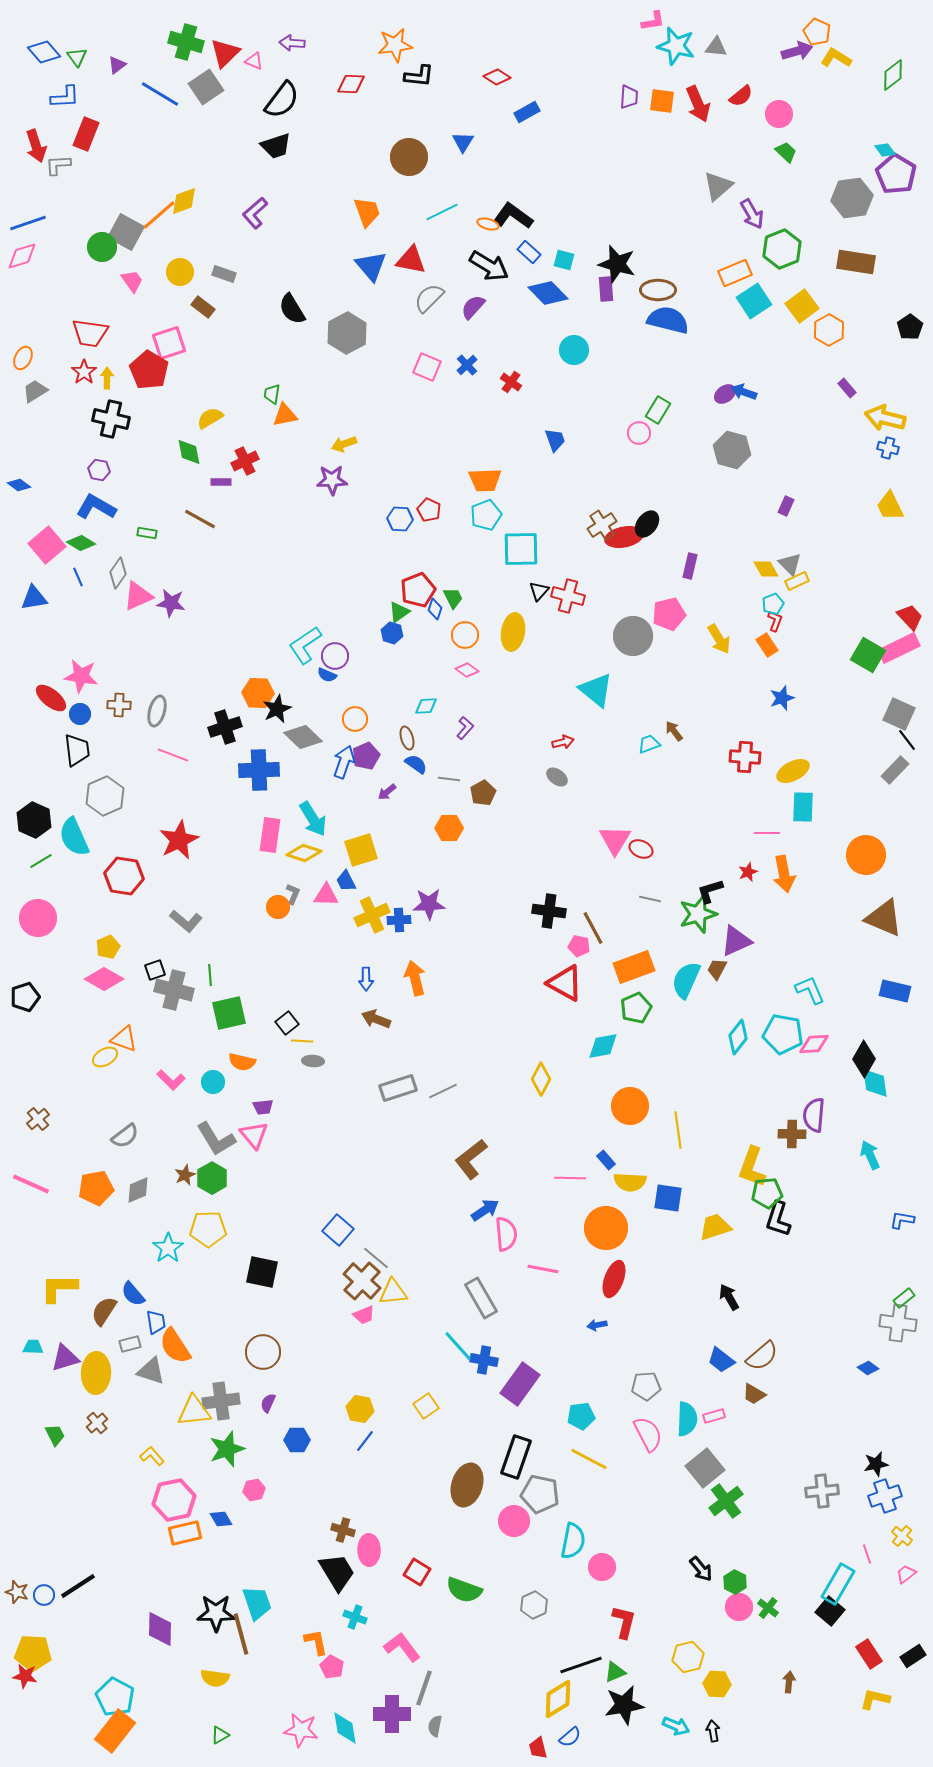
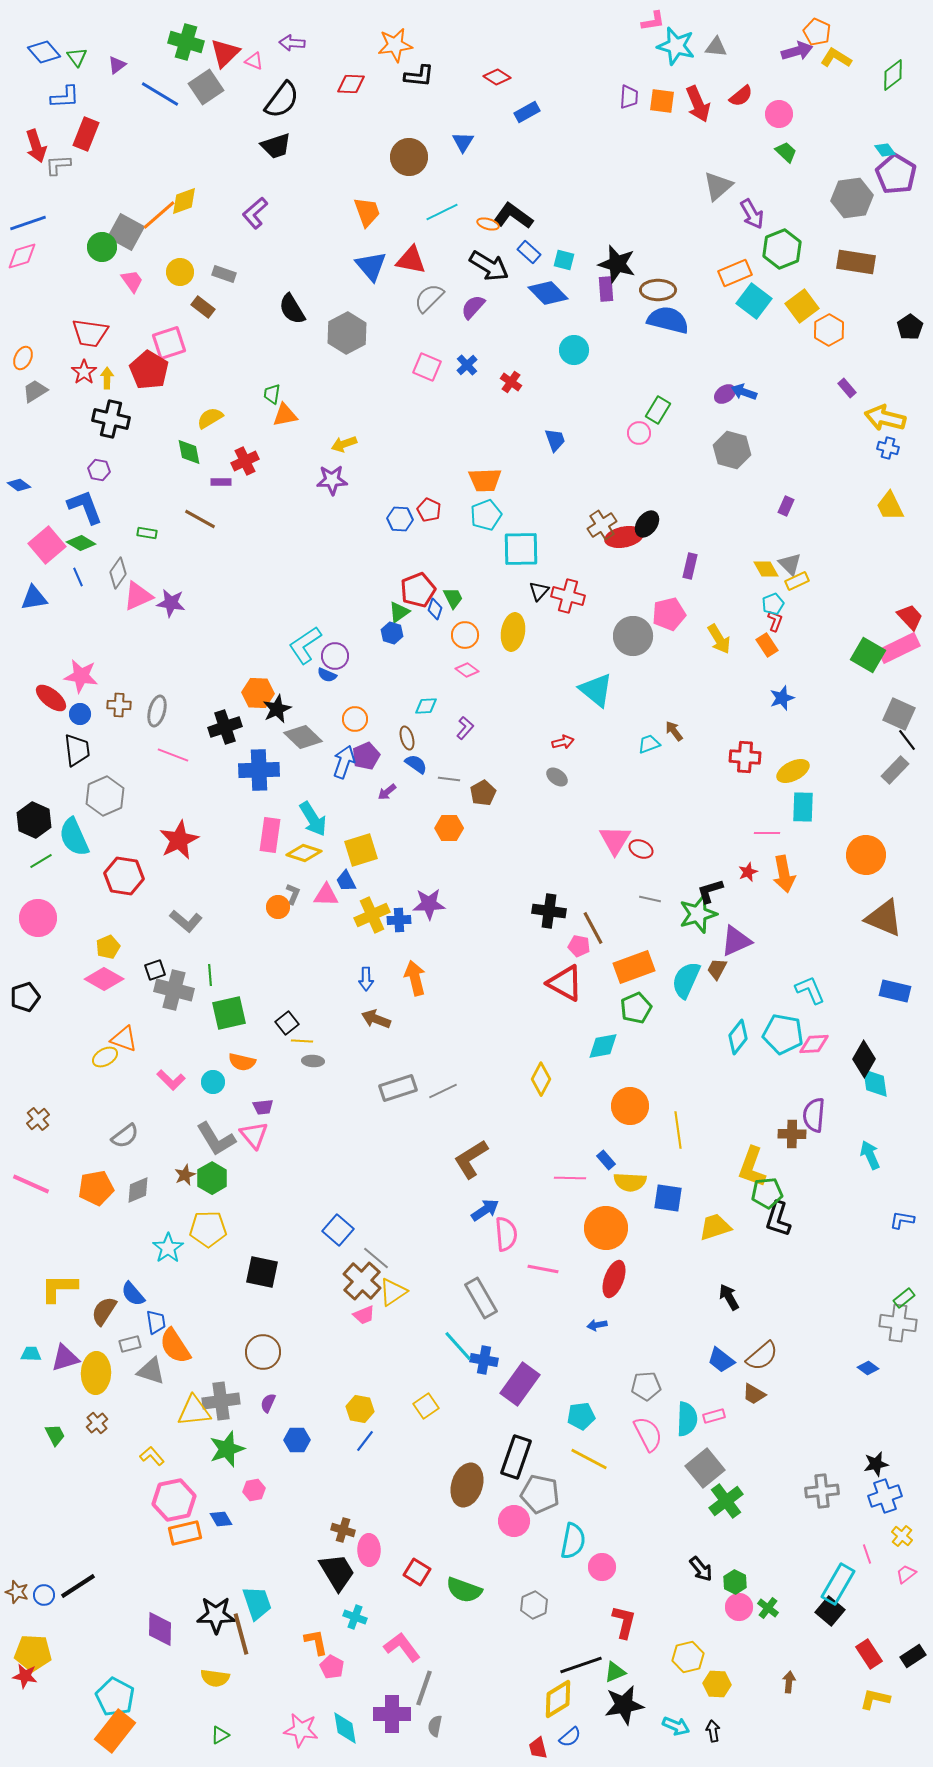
cyan square at (754, 301): rotated 20 degrees counterclockwise
blue L-shape at (96, 507): moved 11 px left; rotated 39 degrees clockwise
brown L-shape at (471, 1159): rotated 6 degrees clockwise
yellow triangle at (393, 1292): rotated 28 degrees counterclockwise
cyan trapezoid at (33, 1347): moved 2 px left, 7 px down
black star at (216, 1613): moved 2 px down
